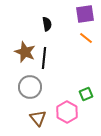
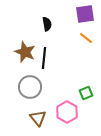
green square: moved 1 px up
